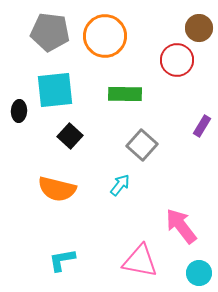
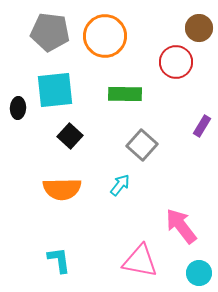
red circle: moved 1 px left, 2 px down
black ellipse: moved 1 px left, 3 px up
orange semicircle: moved 5 px right; rotated 15 degrees counterclockwise
cyan L-shape: moved 3 px left; rotated 92 degrees clockwise
